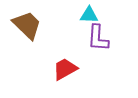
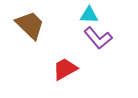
brown trapezoid: moved 3 px right
purple L-shape: rotated 44 degrees counterclockwise
